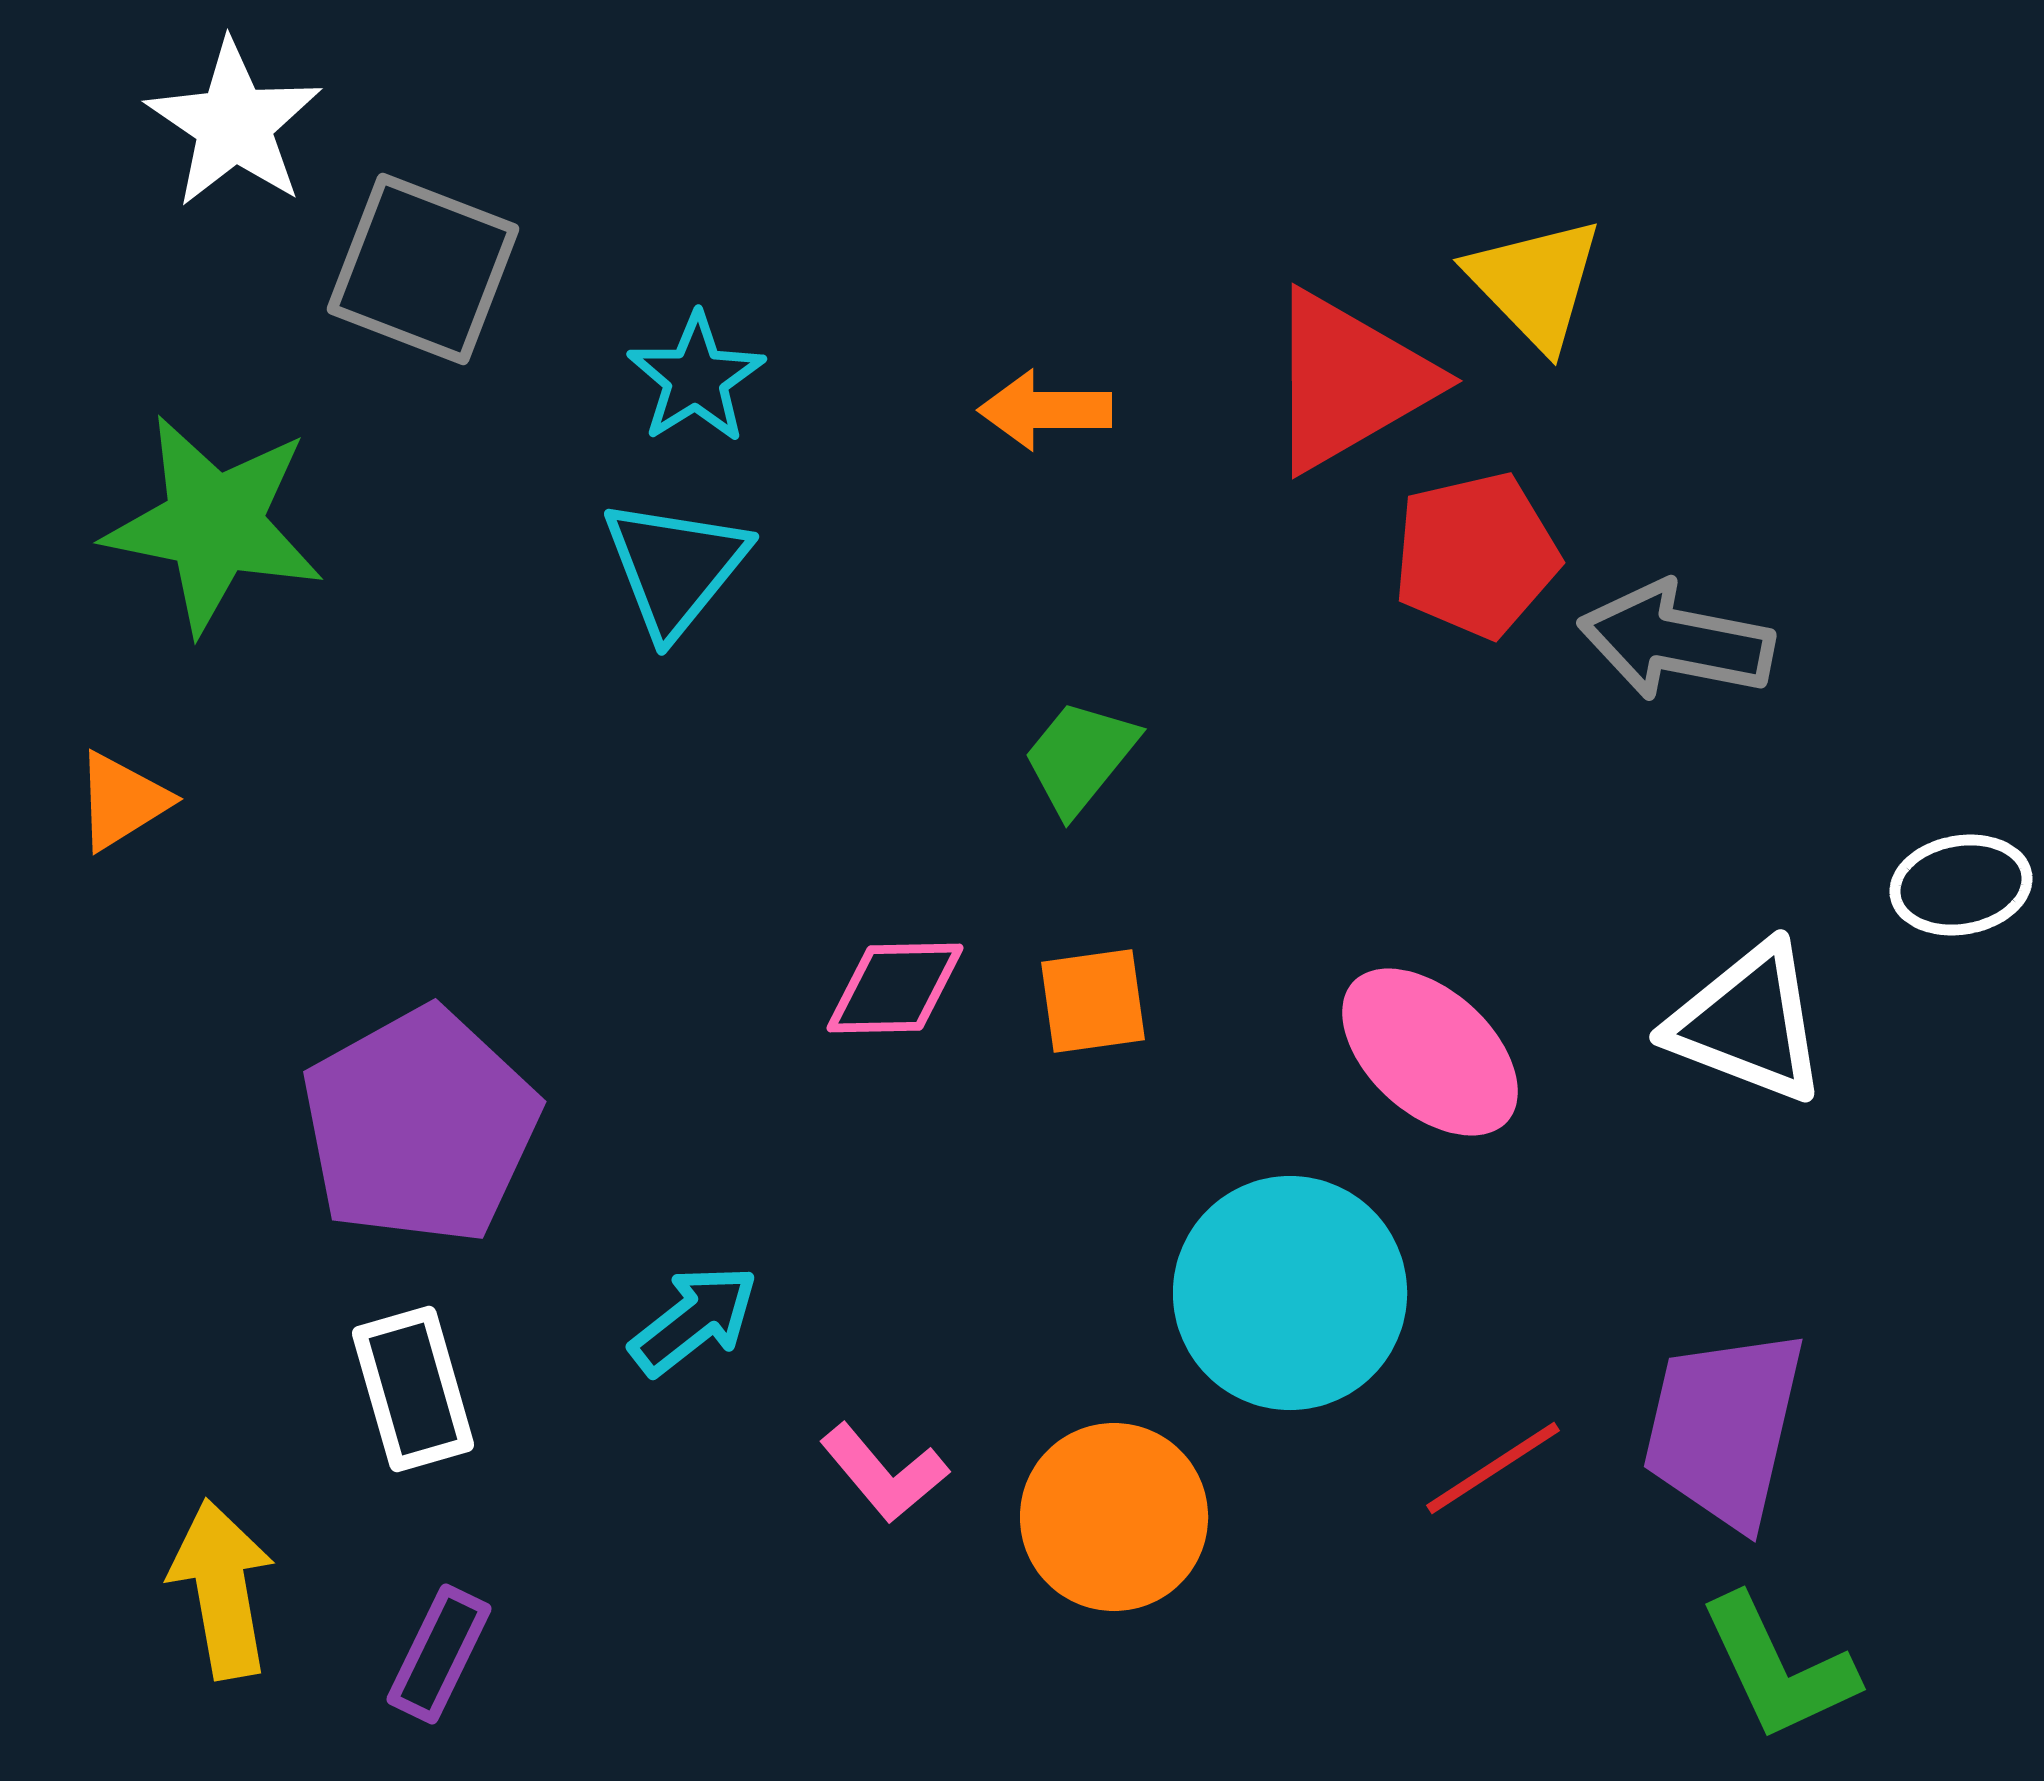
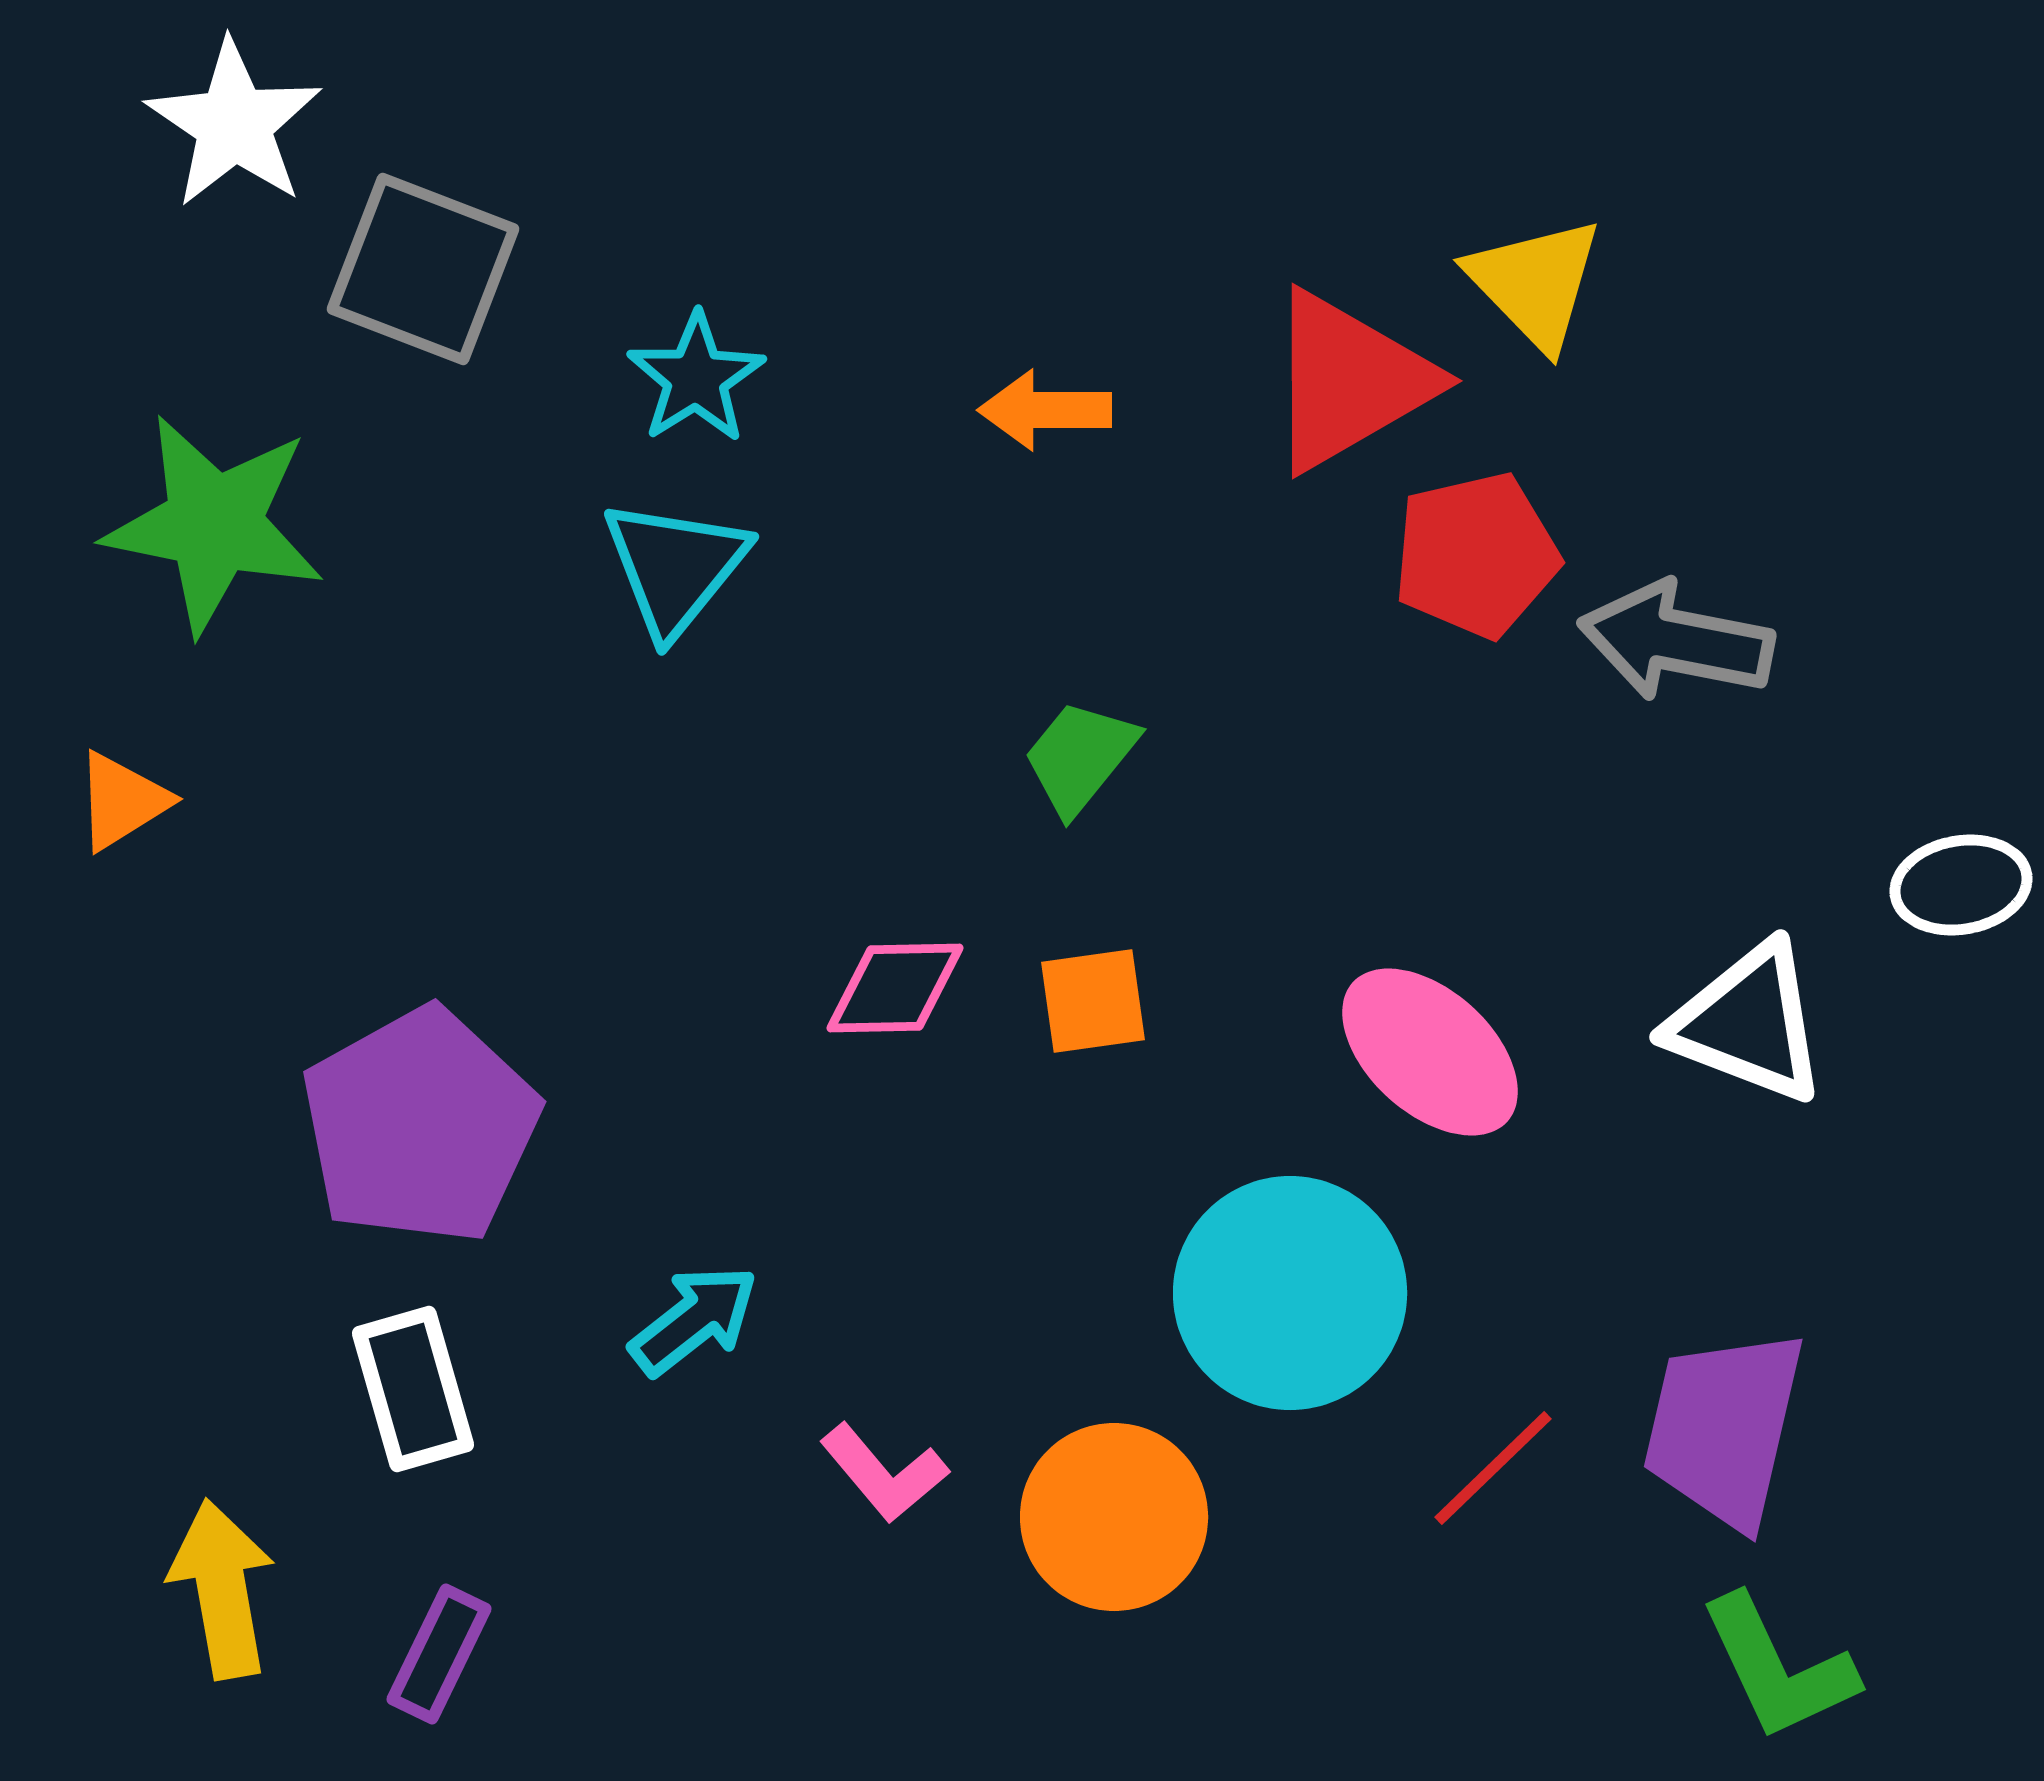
red line: rotated 11 degrees counterclockwise
